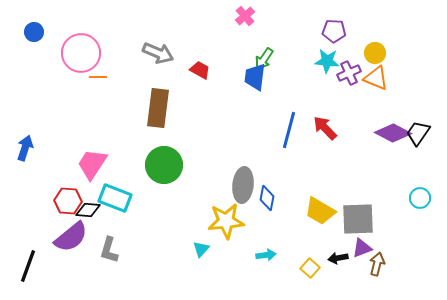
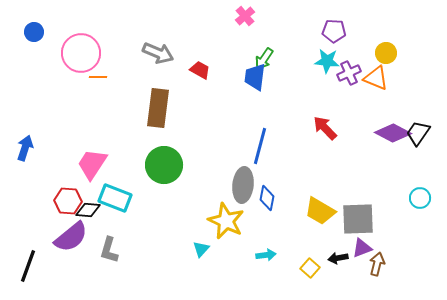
yellow circle: moved 11 px right
blue line: moved 29 px left, 16 px down
yellow star: rotated 30 degrees clockwise
